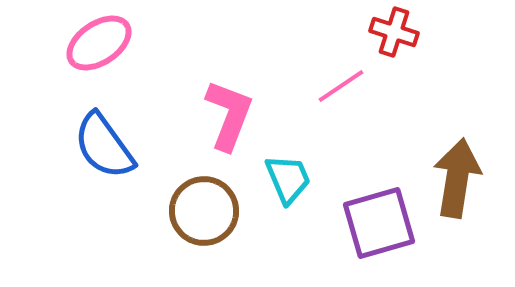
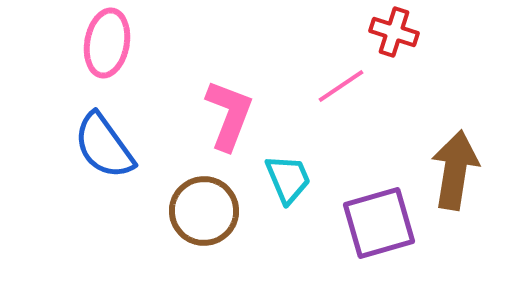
pink ellipse: moved 8 px right; rotated 46 degrees counterclockwise
brown arrow: moved 2 px left, 8 px up
